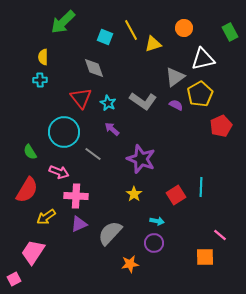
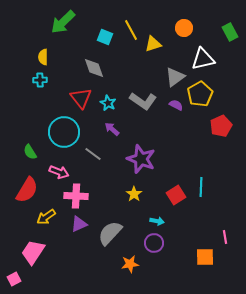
pink line: moved 5 px right, 2 px down; rotated 40 degrees clockwise
